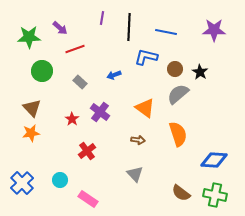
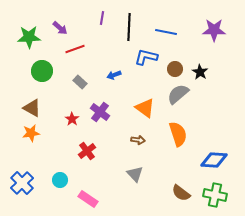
brown triangle: rotated 18 degrees counterclockwise
